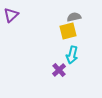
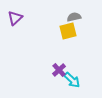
purple triangle: moved 4 px right, 3 px down
cyan arrow: moved 25 px down; rotated 60 degrees counterclockwise
